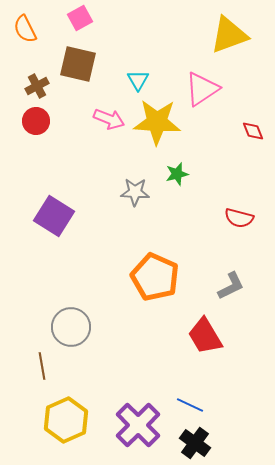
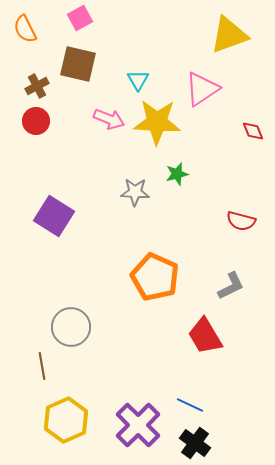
red semicircle: moved 2 px right, 3 px down
